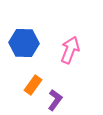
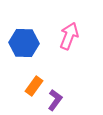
pink arrow: moved 1 px left, 14 px up
orange rectangle: moved 1 px right, 1 px down
